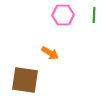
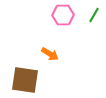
green line: rotated 28 degrees clockwise
orange arrow: moved 1 px down
